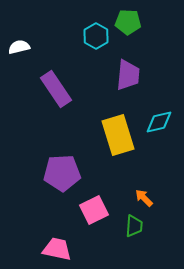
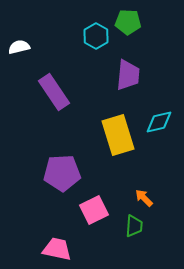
purple rectangle: moved 2 px left, 3 px down
